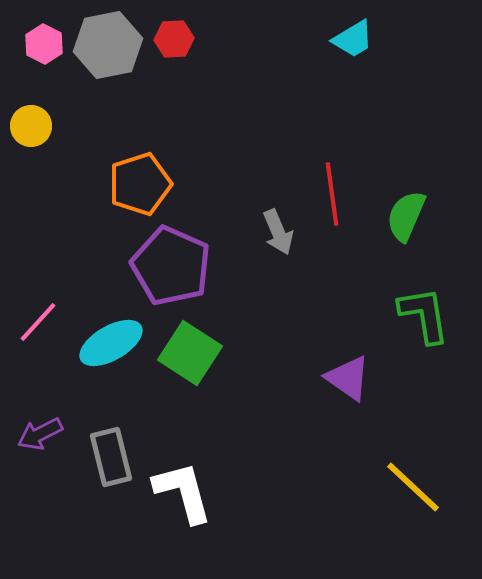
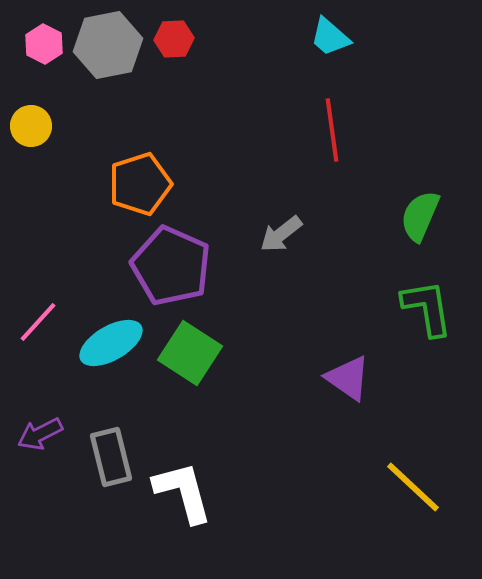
cyan trapezoid: moved 23 px left, 2 px up; rotated 72 degrees clockwise
red line: moved 64 px up
green semicircle: moved 14 px right
gray arrow: moved 3 px right, 2 px down; rotated 75 degrees clockwise
green L-shape: moved 3 px right, 7 px up
